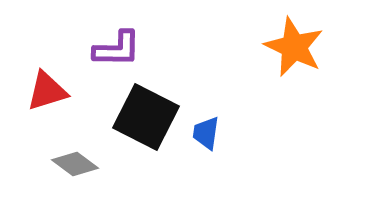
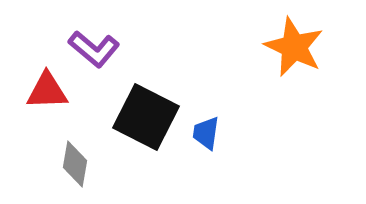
purple L-shape: moved 23 px left; rotated 39 degrees clockwise
red triangle: rotated 15 degrees clockwise
gray diamond: rotated 63 degrees clockwise
